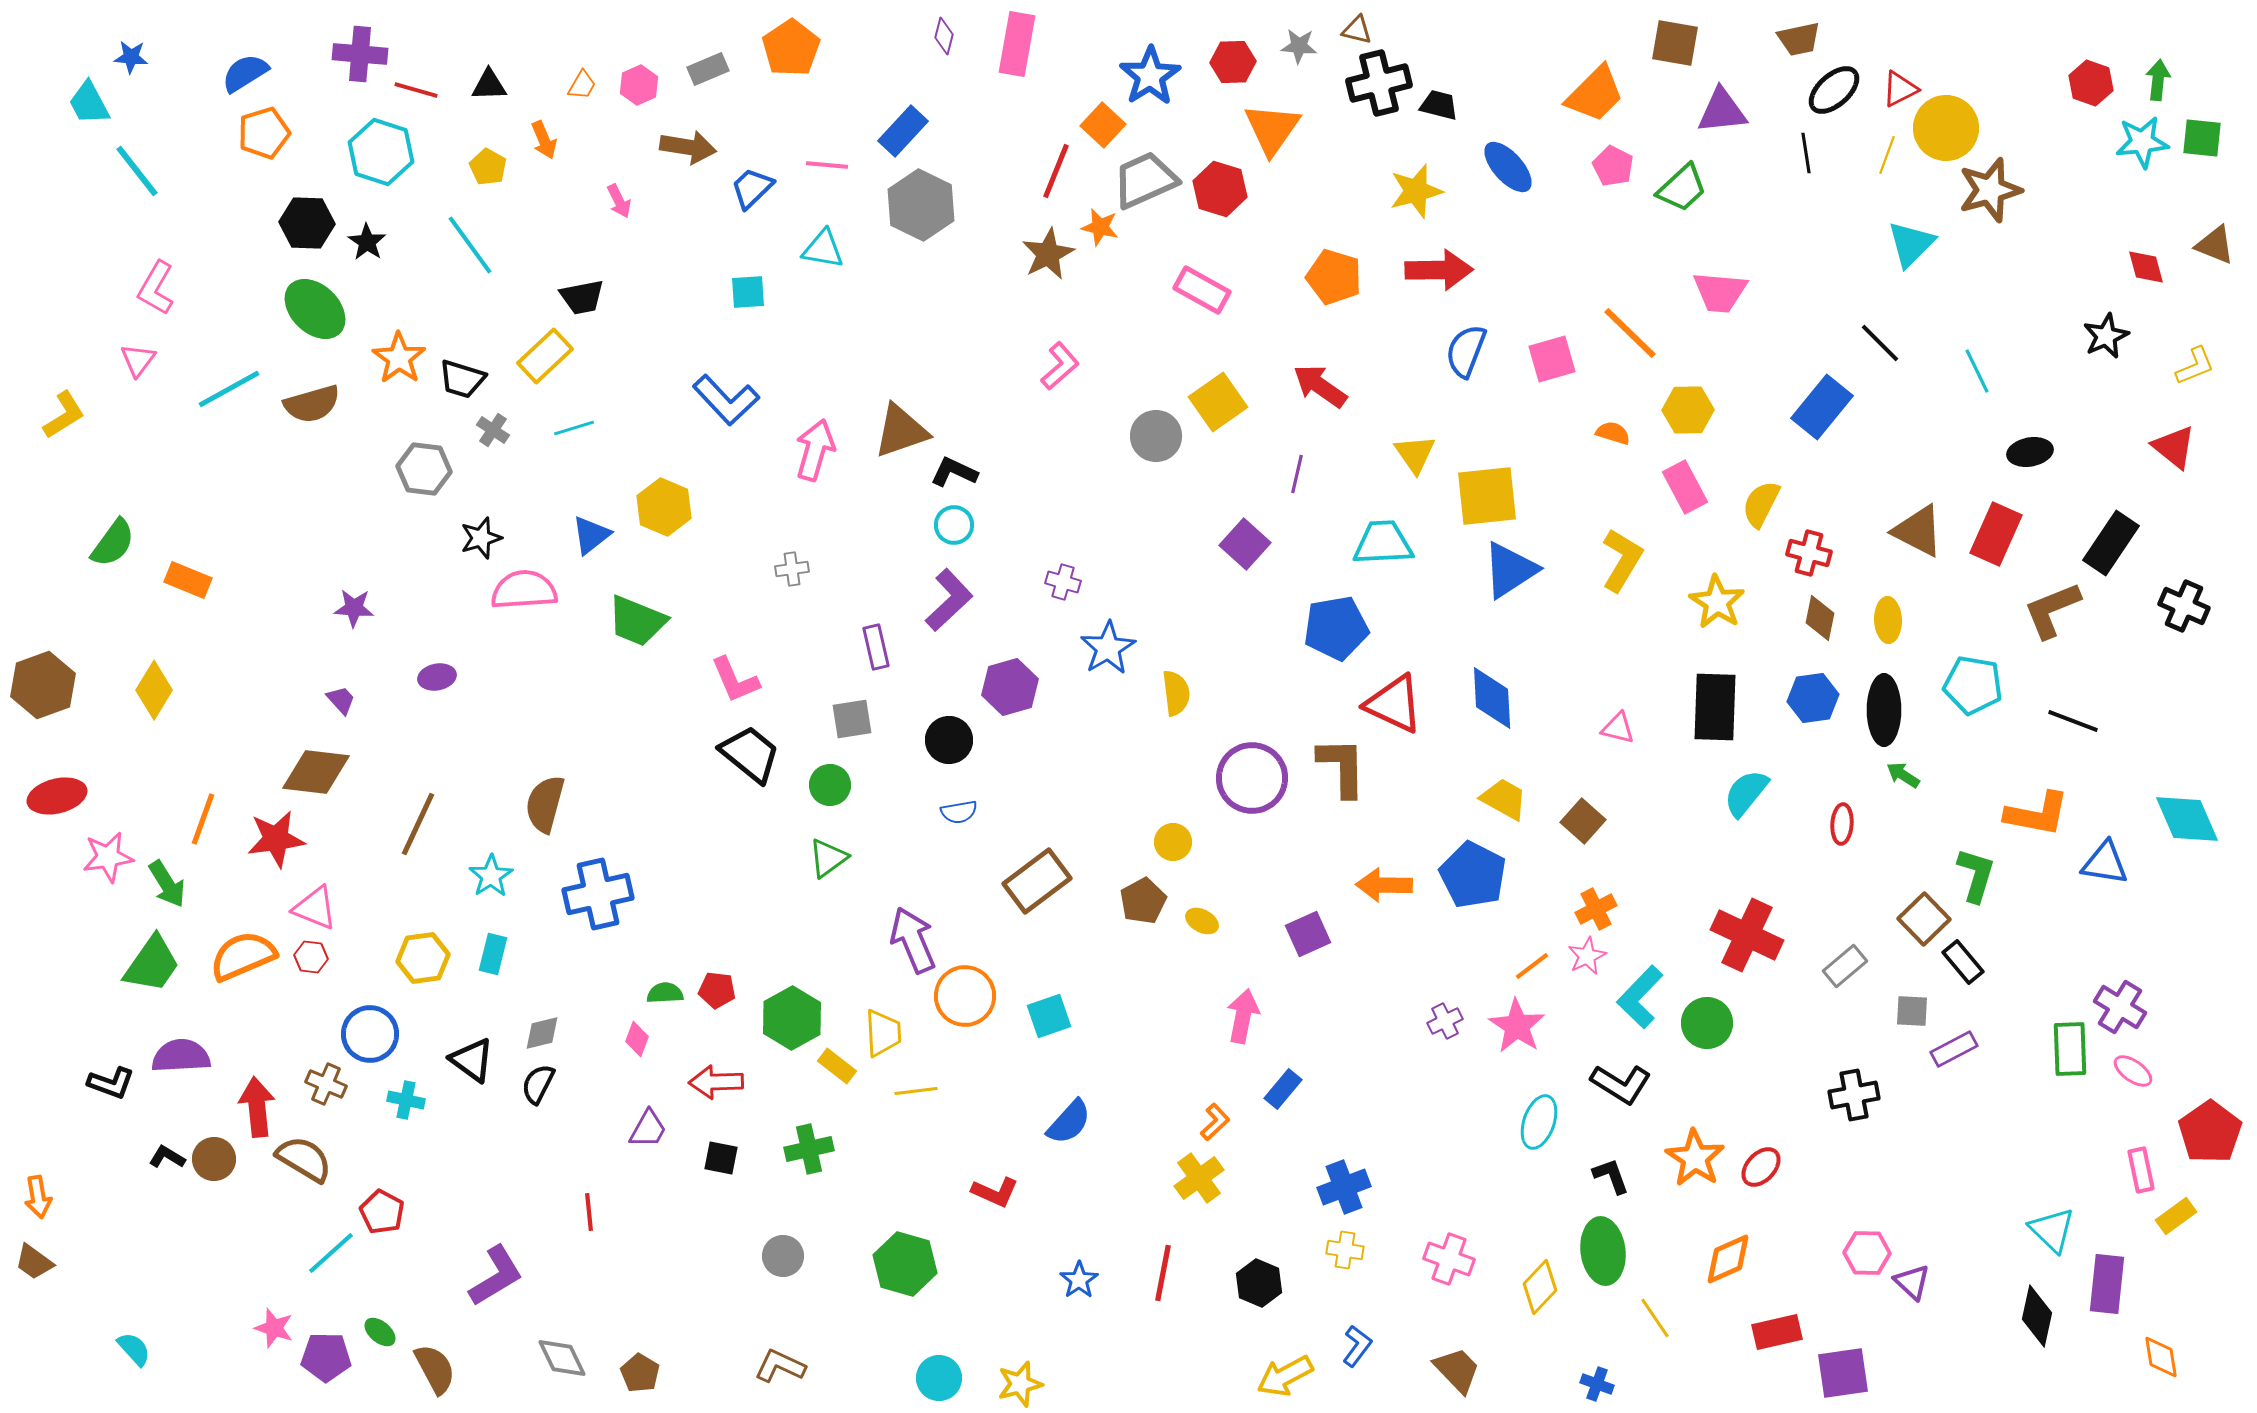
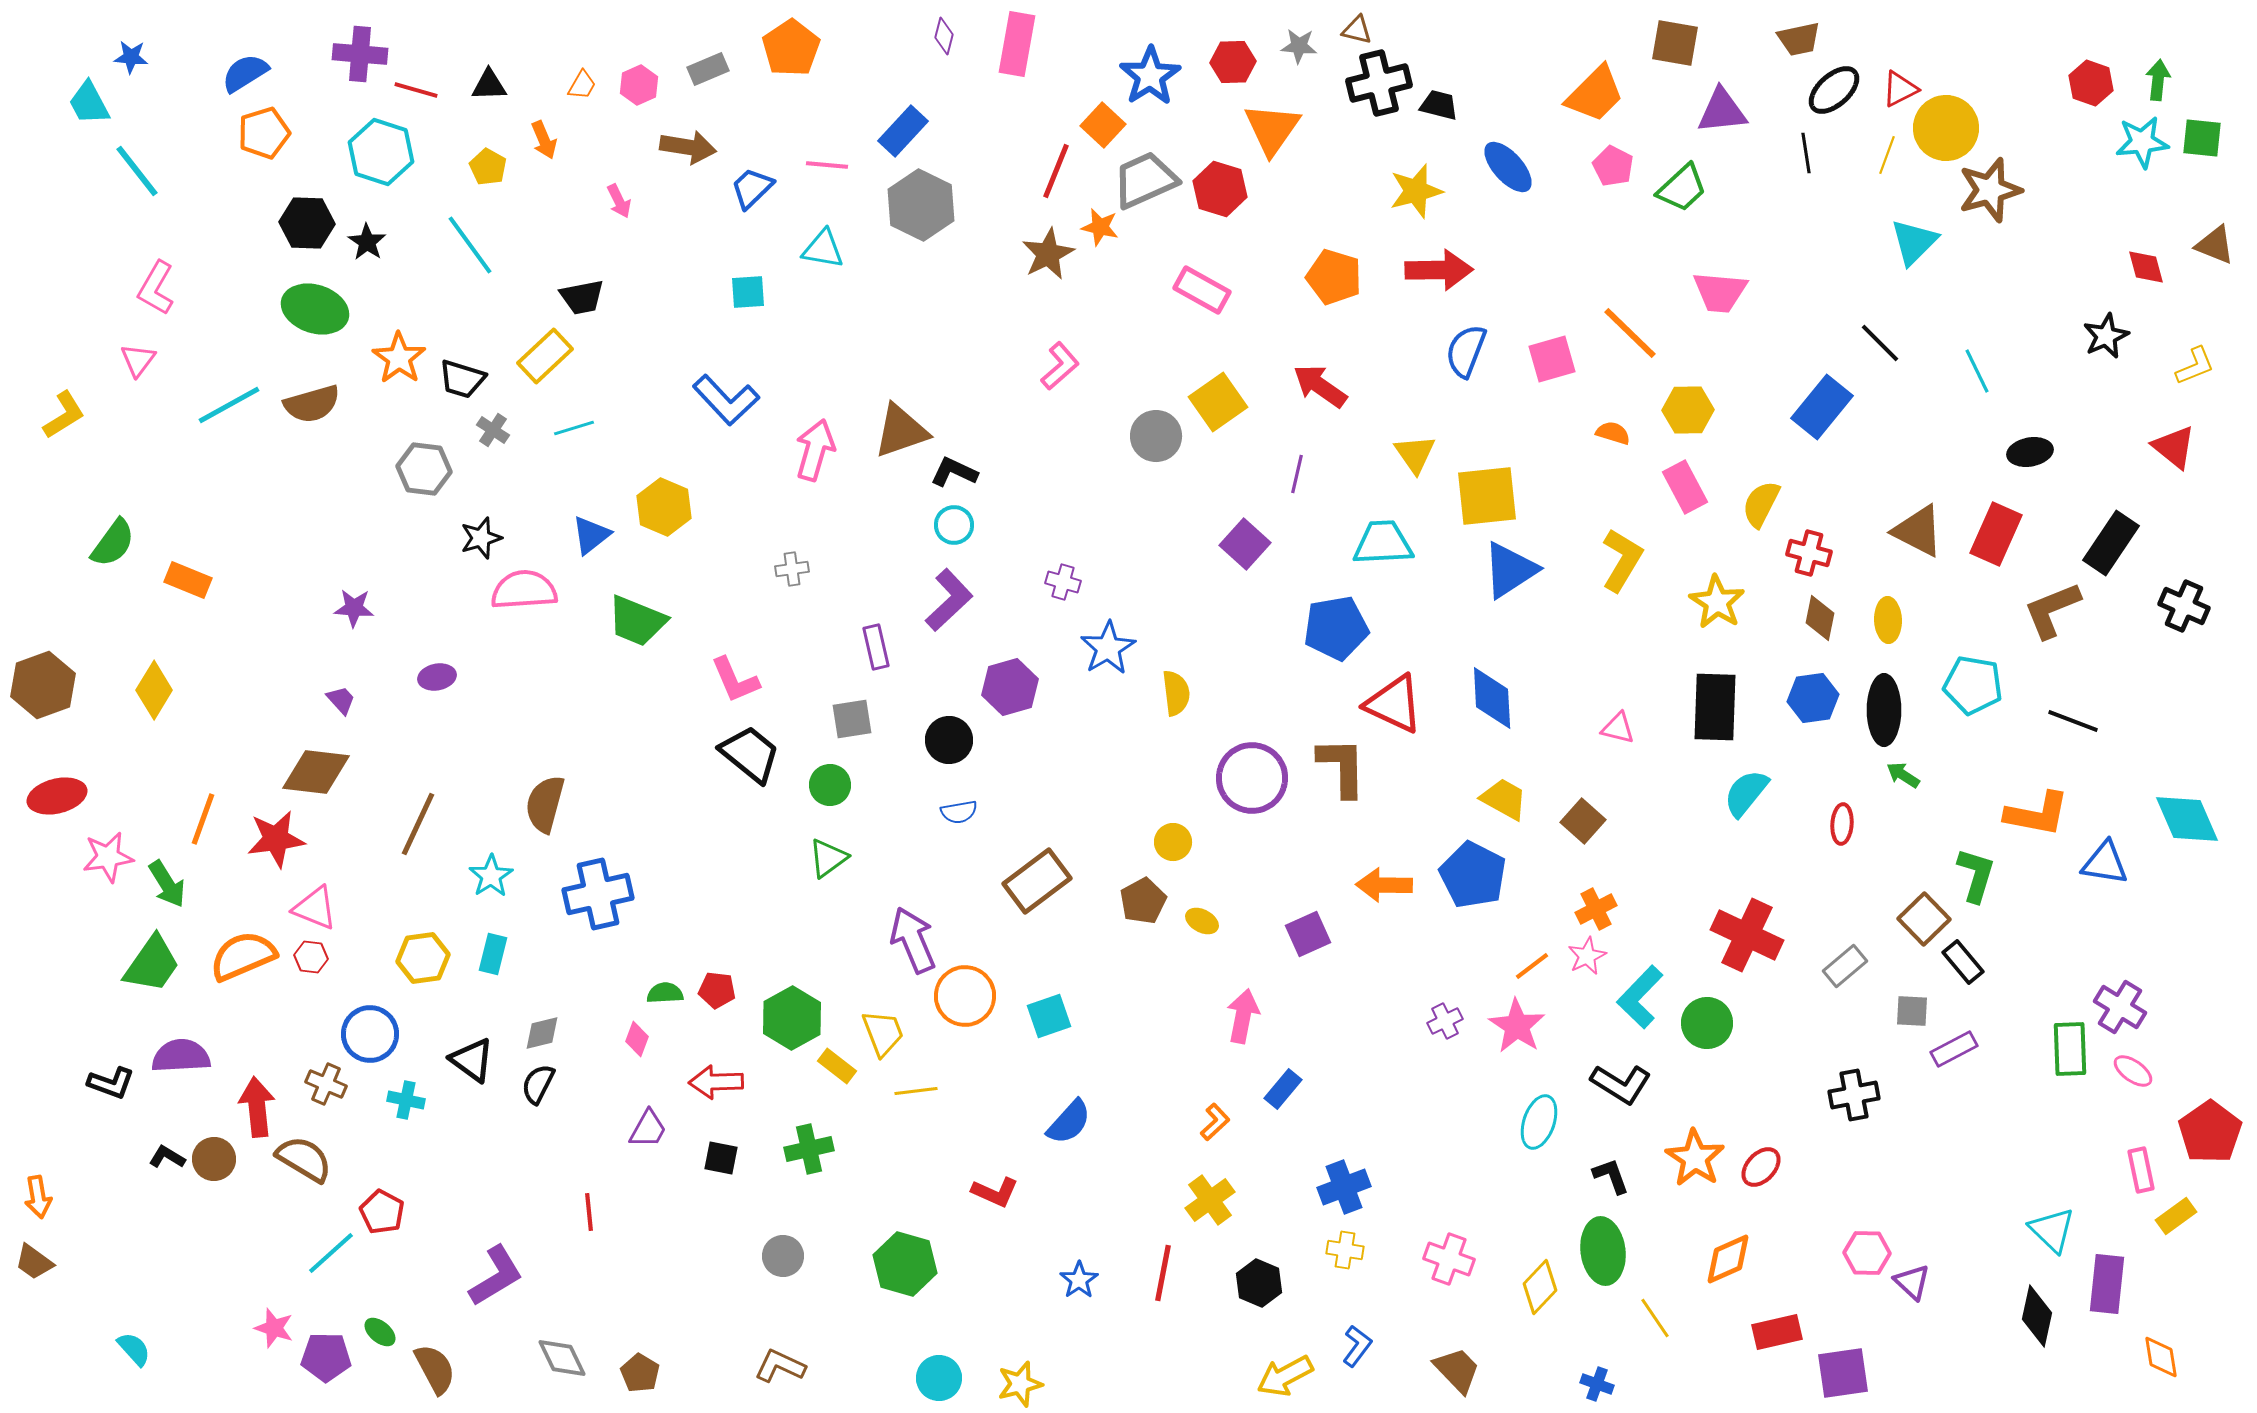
cyan triangle at (1911, 244): moved 3 px right, 2 px up
green ellipse at (315, 309): rotated 26 degrees counterclockwise
cyan line at (229, 389): moved 16 px down
yellow trapezoid at (883, 1033): rotated 18 degrees counterclockwise
yellow cross at (1199, 1178): moved 11 px right, 22 px down
